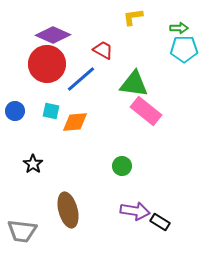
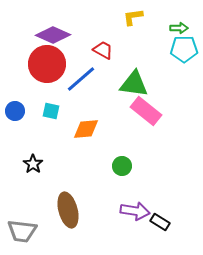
orange diamond: moved 11 px right, 7 px down
